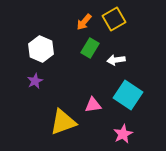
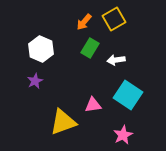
pink star: moved 1 px down
